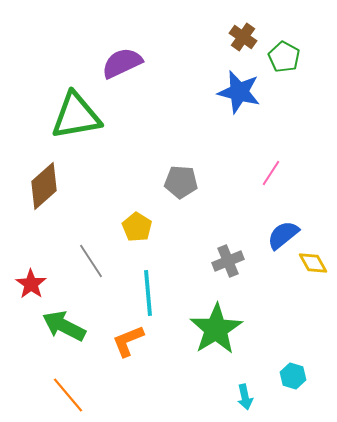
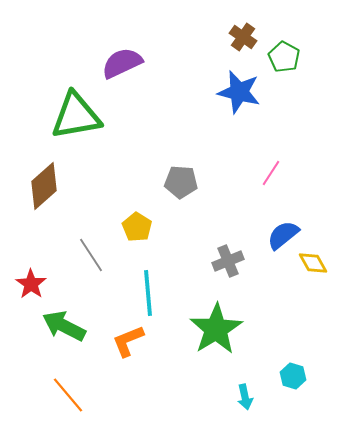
gray line: moved 6 px up
